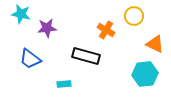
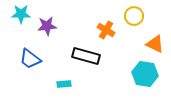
cyan star: rotated 12 degrees counterclockwise
purple star: moved 2 px up
cyan hexagon: rotated 15 degrees clockwise
